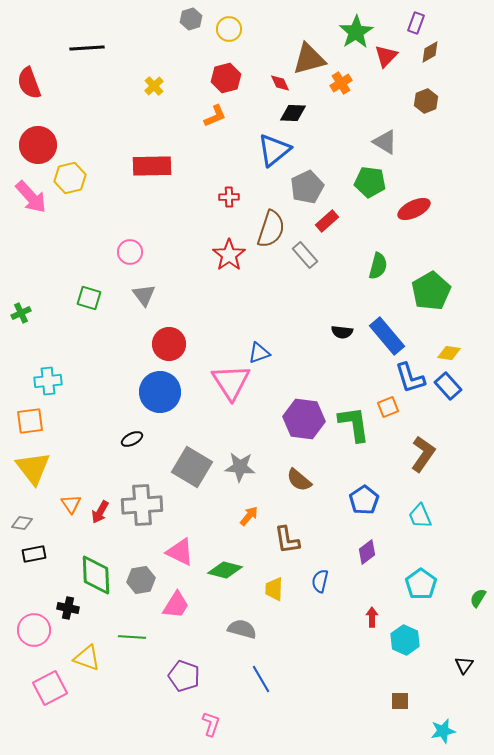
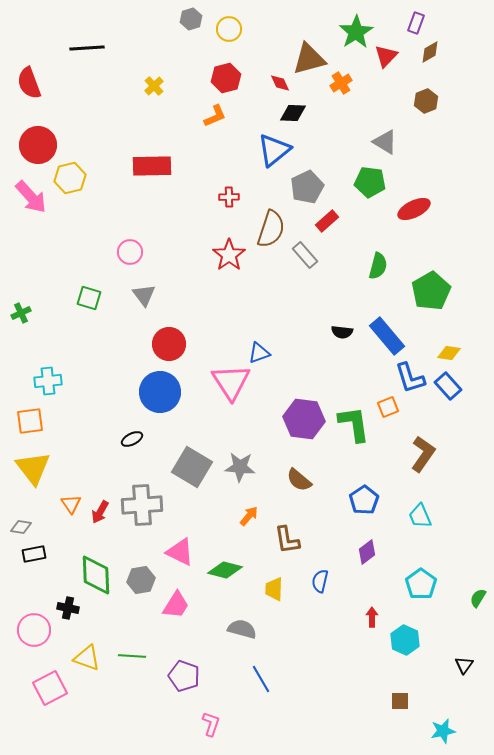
gray diamond at (22, 523): moved 1 px left, 4 px down
green line at (132, 637): moved 19 px down
